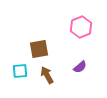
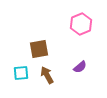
pink hexagon: moved 3 px up
cyan square: moved 1 px right, 2 px down
